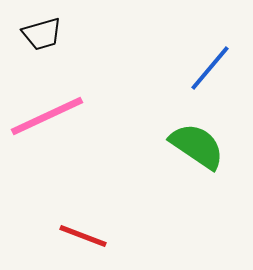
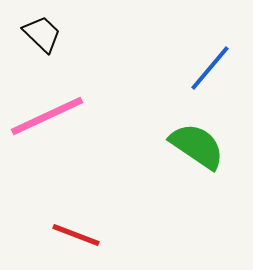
black trapezoid: rotated 120 degrees counterclockwise
red line: moved 7 px left, 1 px up
